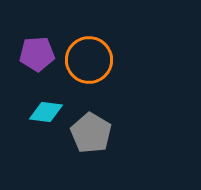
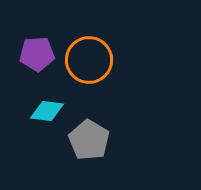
cyan diamond: moved 1 px right, 1 px up
gray pentagon: moved 2 px left, 7 px down
